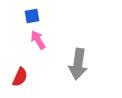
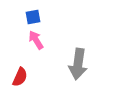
blue square: moved 1 px right, 1 px down
pink arrow: moved 2 px left
